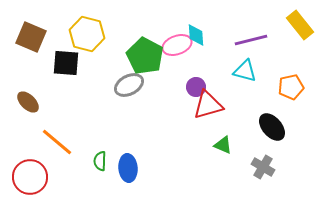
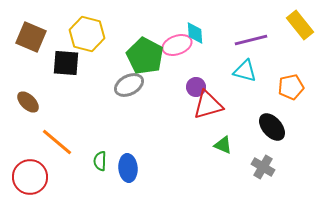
cyan diamond: moved 1 px left, 2 px up
